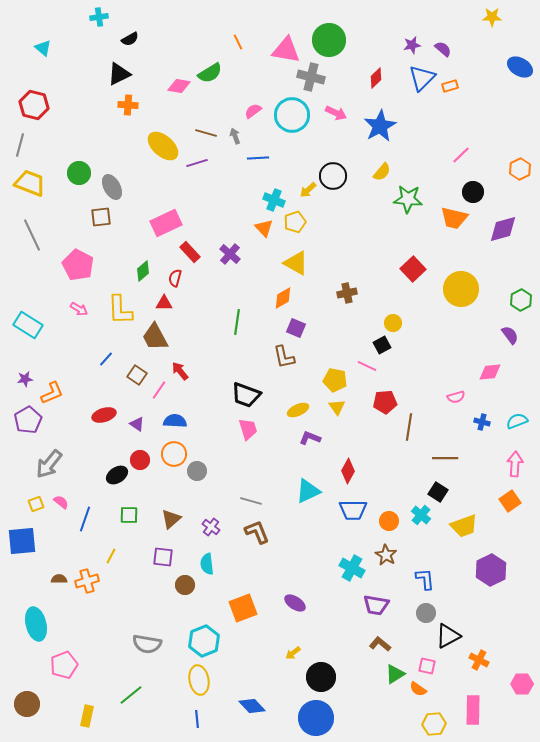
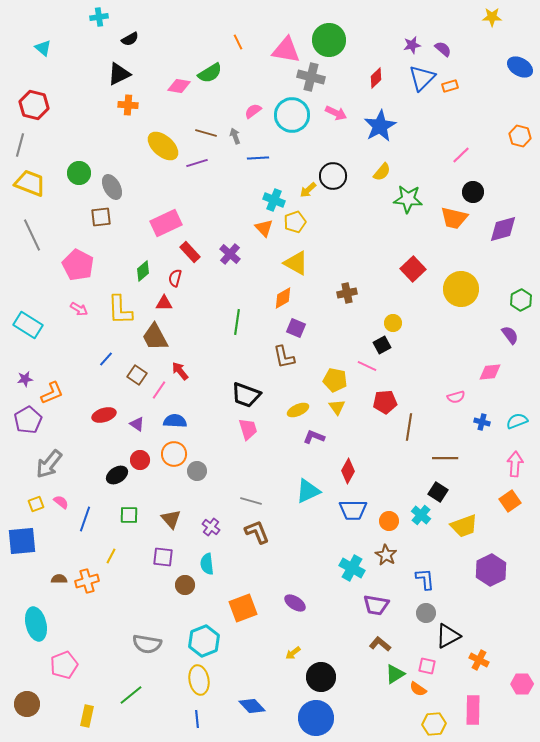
orange hexagon at (520, 169): moved 33 px up; rotated 20 degrees counterclockwise
purple L-shape at (310, 438): moved 4 px right, 1 px up
brown triangle at (171, 519): rotated 30 degrees counterclockwise
